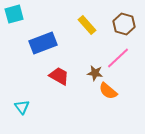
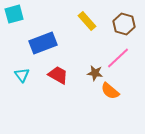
yellow rectangle: moved 4 px up
red trapezoid: moved 1 px left, 1 px up
orange semicircle: moved 2 px right
cyan triangle: moved 32 px up
